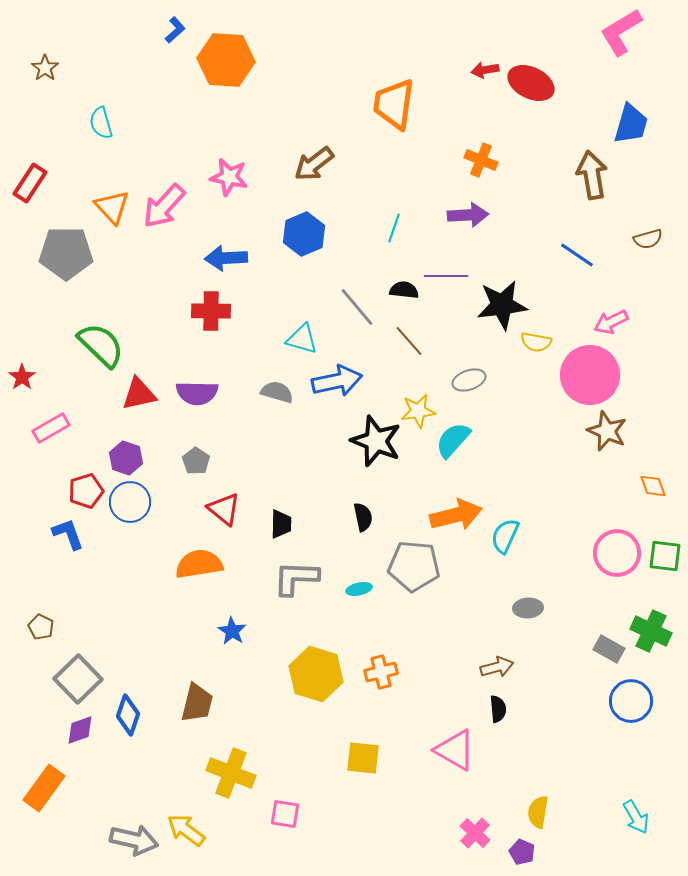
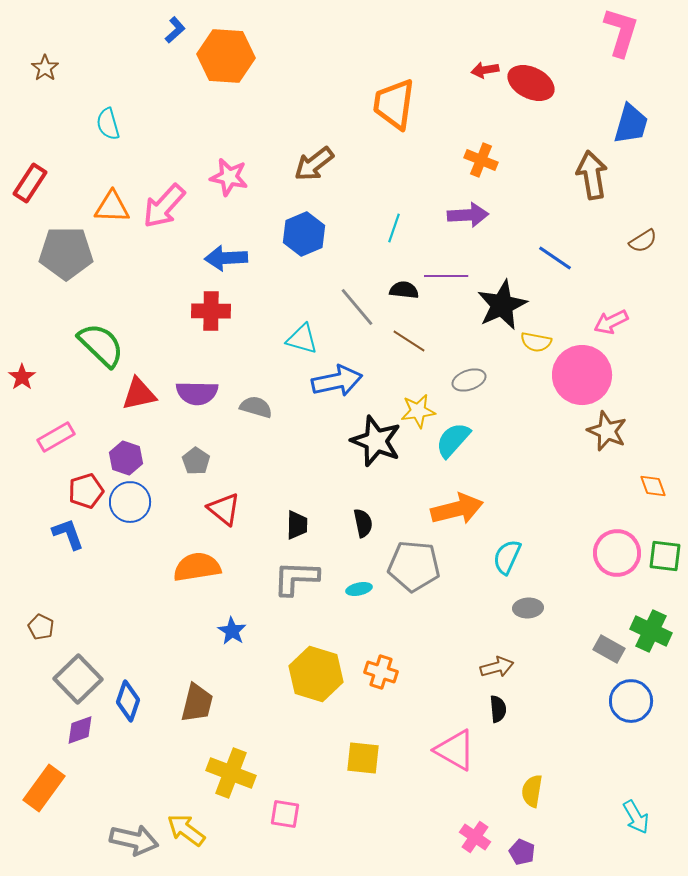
pink L-shape at (621, 32): rotated 138 degrees clockwise
orange hexagon at (226, 60): moved 4 px up
cyan semicircle at (101, 123): moved 7 px right, 1 px down
orange triangle at (112, 207): rotated 45 degrees counterclockwise
brown semicircle at (648, 239): moved 5 px left, 2 px down; rotated 16 degrees counterclockwise
blue line at (577, 255): moved 22 px left, 3 px down
black star at (502, 305): rotated 18 degrees counterclockwise
brown line at (409, 341): rotated 16 degrees counterclockwise
pink circle at (590, 375): moved 8 px left
gray semicircle at (277, 392): moved 21 px left, 15 px down
pink rectangle at (51, 428): moved 5 px right, 9 px down
orange arrow at (456, 515): moved 1 px right, 6 px up
black semicircle at (363, 517): moved 6 px down
black trapezoid at (281, 524): moved 16 px right, 1 px down
cyan semicircle at (505, 536): moved 2 px right, 21 px down
orange semicircle at (199, 564): moved 2 px left, 3 px down
orange cross at (381, 672): rotated 32 degrees clockwise
blue diamond at (128, 715): moved 14 px up
yellow semicircle at (538, 812): moved 6 px left, 21 px up
pink cross at (475, 833): moved 4 px down; rotated 8 degrees counterclockwise
